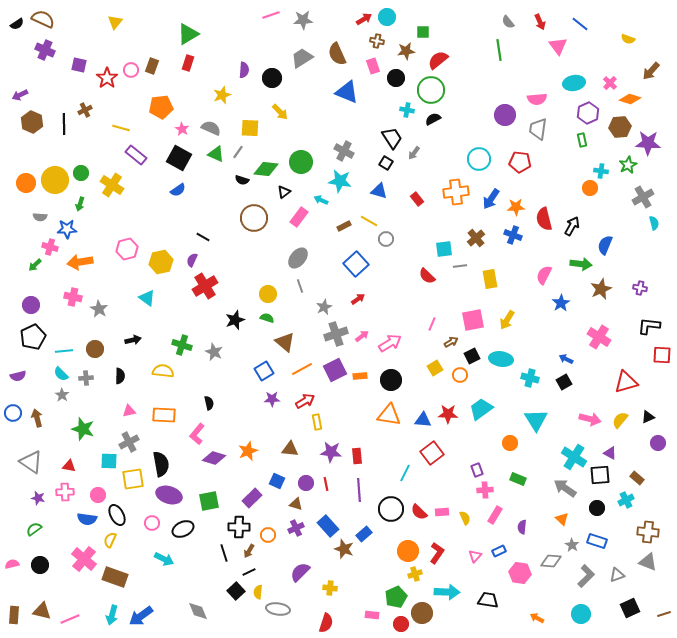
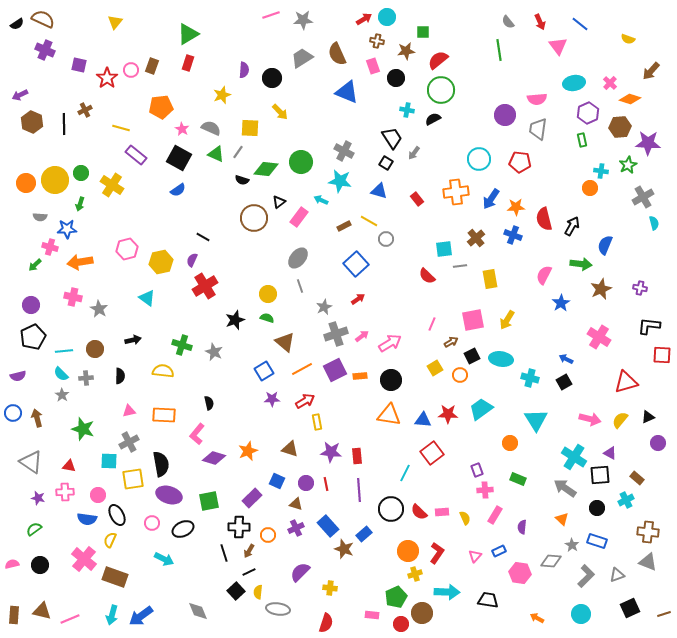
green circle at (431, 90): moved 10 px right
black triangle at (284, 192): moved 5 px left, 10 px down
brown triangle at (290, 449): rotated 12 degrees clockwise
